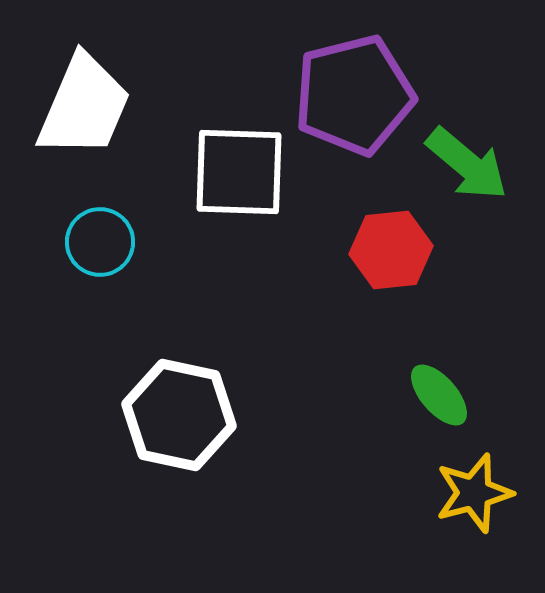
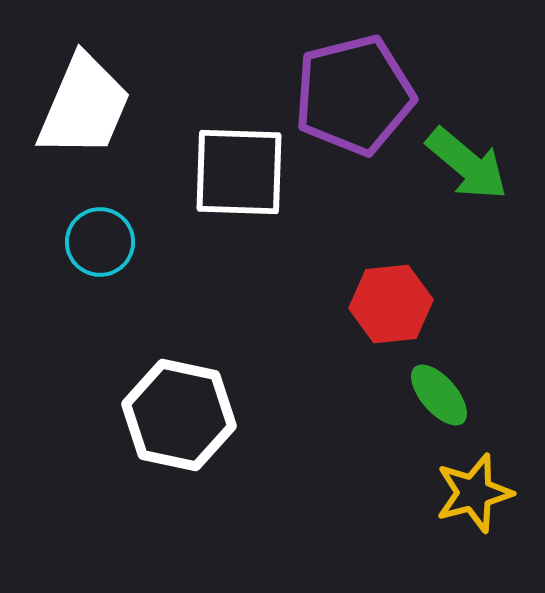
red hexagon: moved 54 px down
